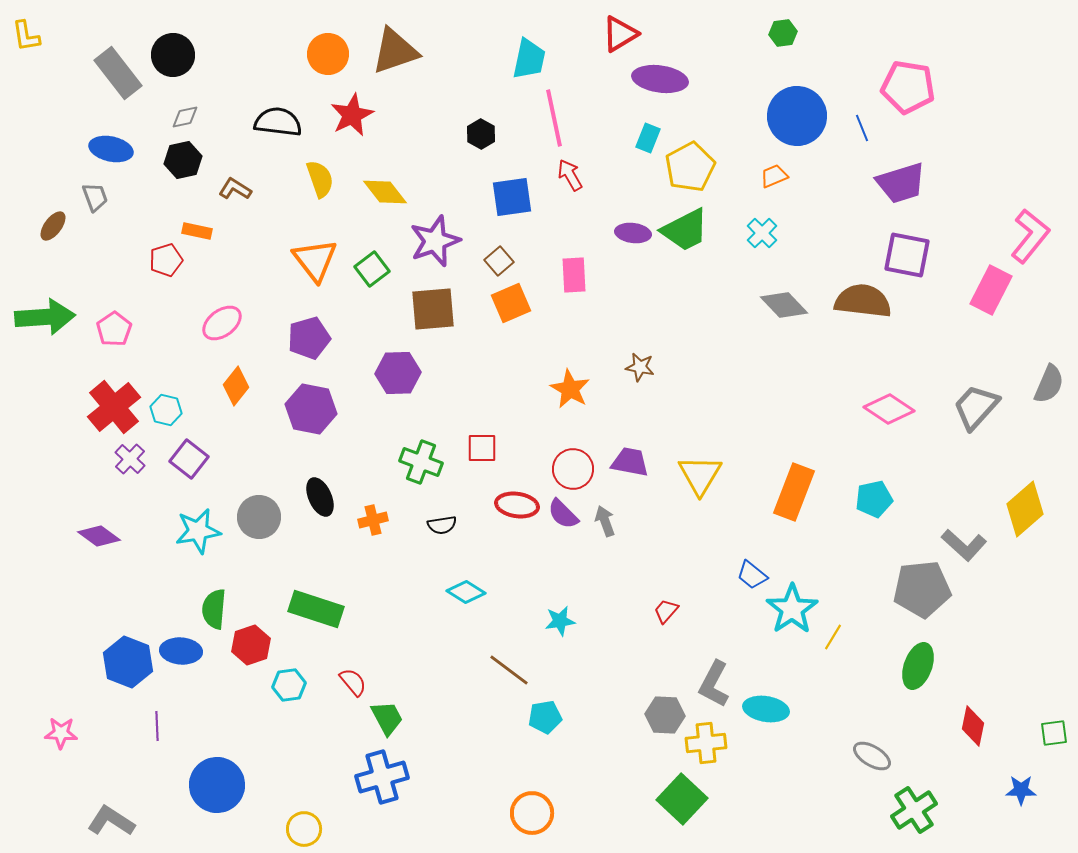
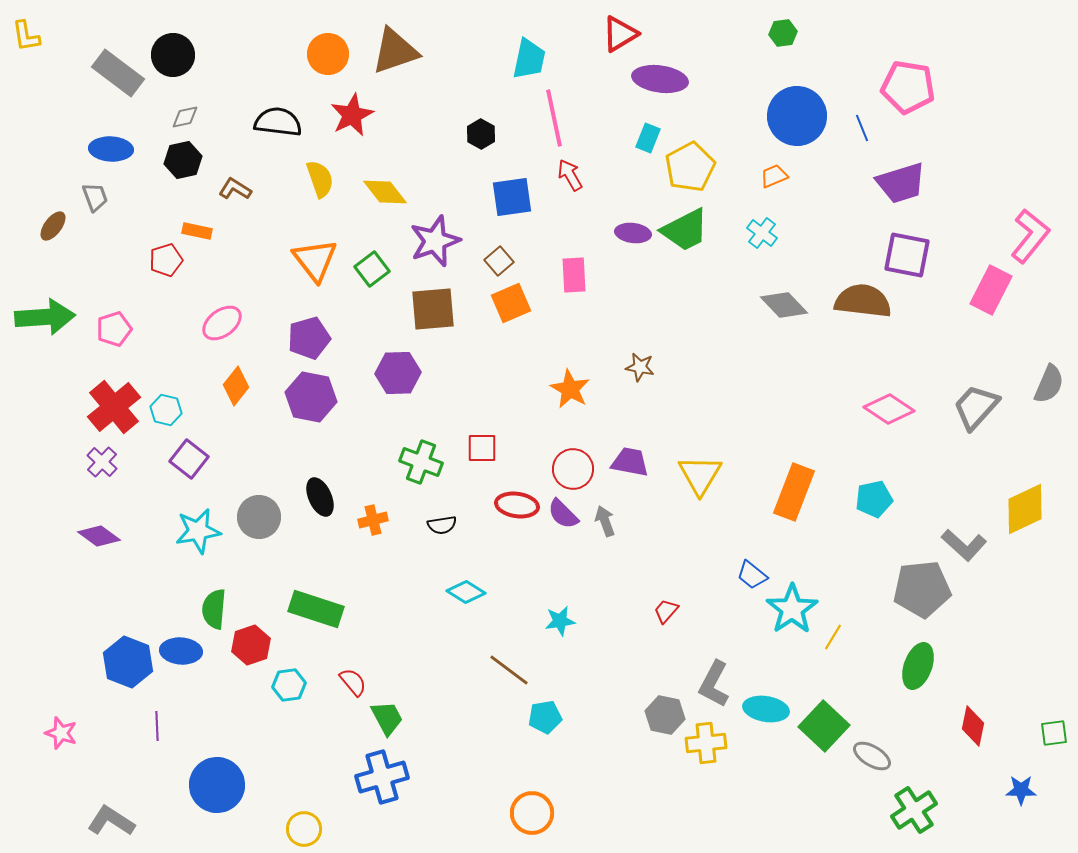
gray rectangle at (118, 73): rotated 15 degrees counterclockwise
blue ellipse at (111, 149): rotated 9 degrees counterclockwise
cyan cross at (762, 233): rotated 8 degrees counterclockwise
pink pentagon at (114, 329): rotated 16 degrees clockwise
purple hexagon at (311, 409): moved 12 px up
purple cross at (130, 459): moved 28 px left, 3 px down
yellow diamond at (1025, 509): rotated 16 degrees clockwise
gray hexagon at (665, 715): rotated 9 degrees clockwise
pink star at (61, 733): rotated 16 degrees clockwise
green square at (682, 799): moved 142 px right, 73 px up
